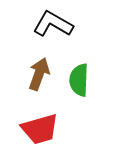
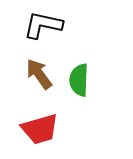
black L-shape: moved 10 px left, 1 px down; rotated 18 degrees counterclockwise
brown arrow: rotated 56 degrees counterclockwise
